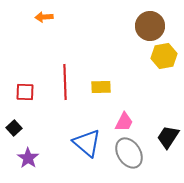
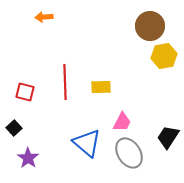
red square: rotated 12 degrees clockwise
pink trapezoid: moved 2 px left
